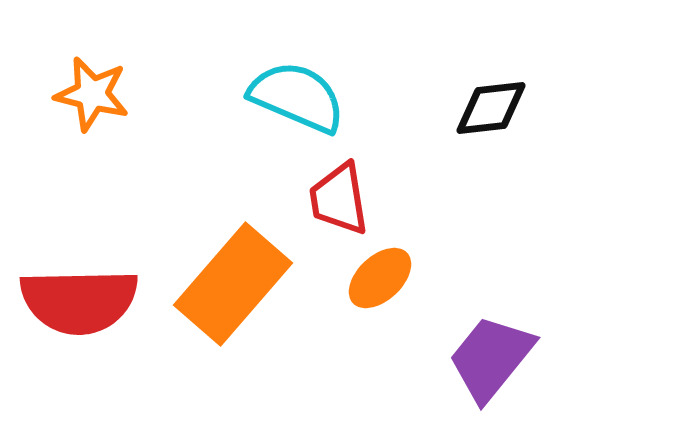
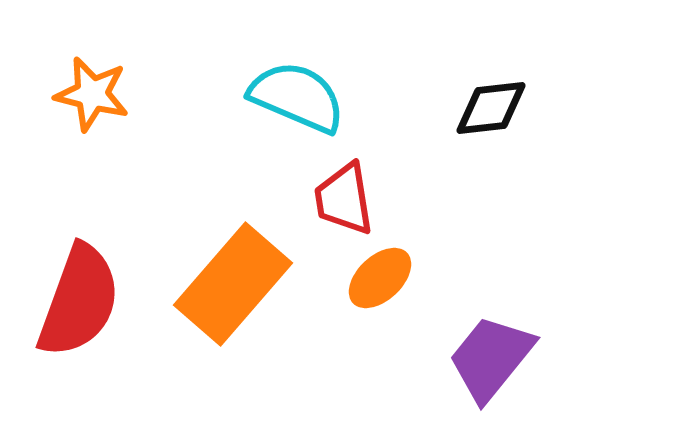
red trapezoid: moved 5 px right
red semicircle: rotated 69 degrees counterclockwise
